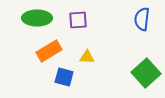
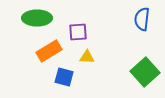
purple square: moved 12 px down
green square: moved 1 px left, 1 px up
